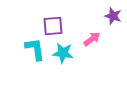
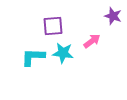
pink arrow: moved 2 px down
cyan L-shape: moved 2 px left, 8 px down; rotated 80 degrees counterclockwise
